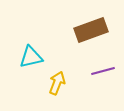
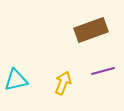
cyan triangle: moved 15 px left, 23 px down
yellow arrow: moved 6 px right
